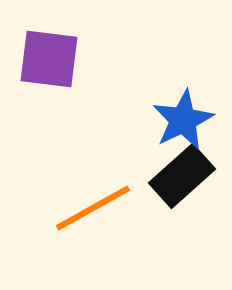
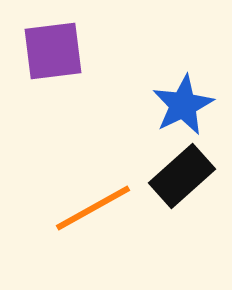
purple square: moved 4 px right, 8 px up; rotated 14 degrees counterclockwise
blue star: moved 15 px up
